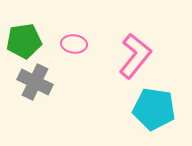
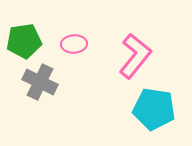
pink ellipse: rotated 10 degrees counterclockwise
gray cross: moved 5 px right
